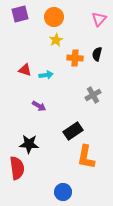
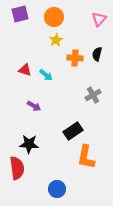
cyan arrow: rotated 48 degrees clockwise
purple arrow: moved 5 px left
blue circle: moved 6 px left, 3 px up
